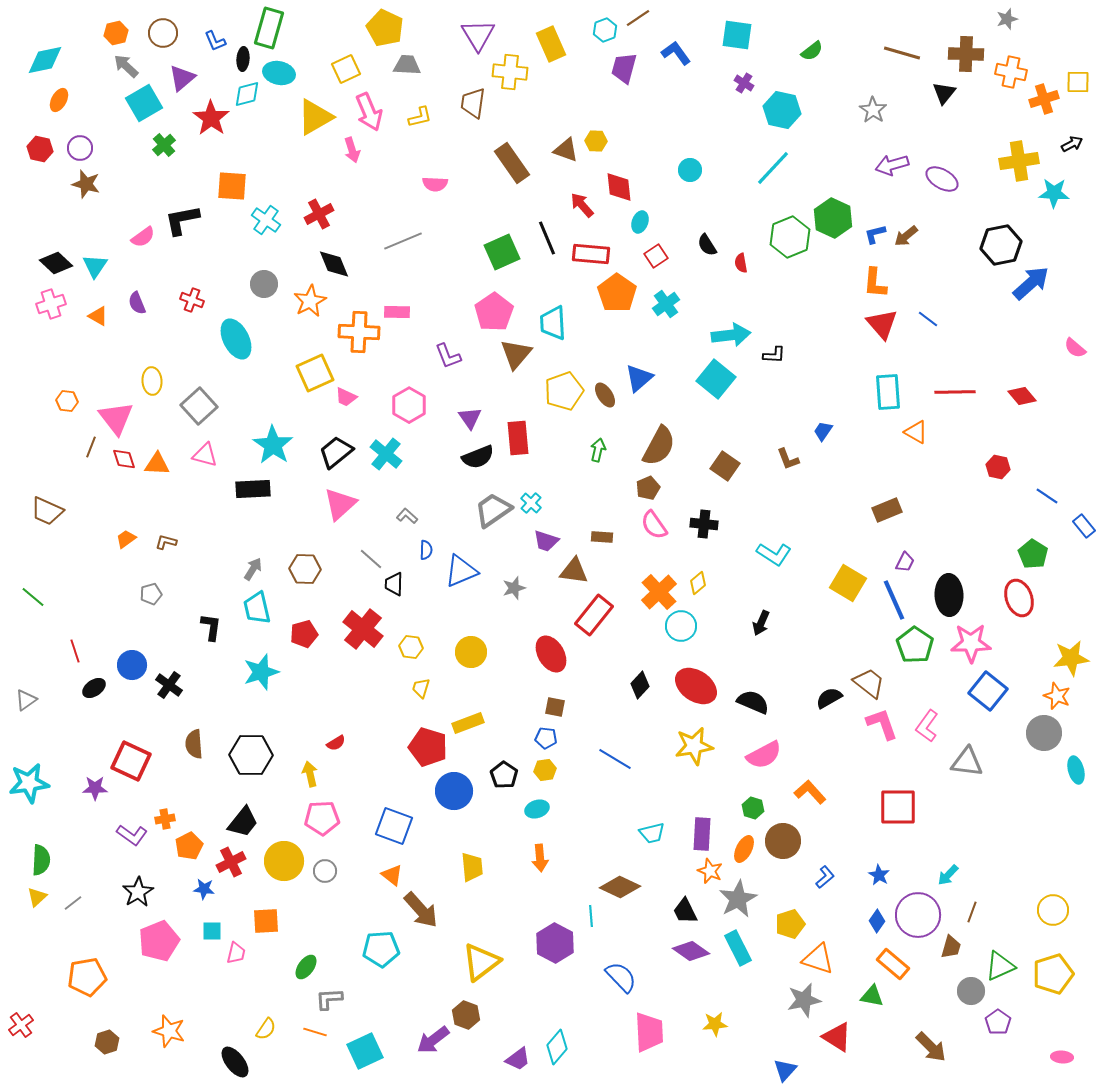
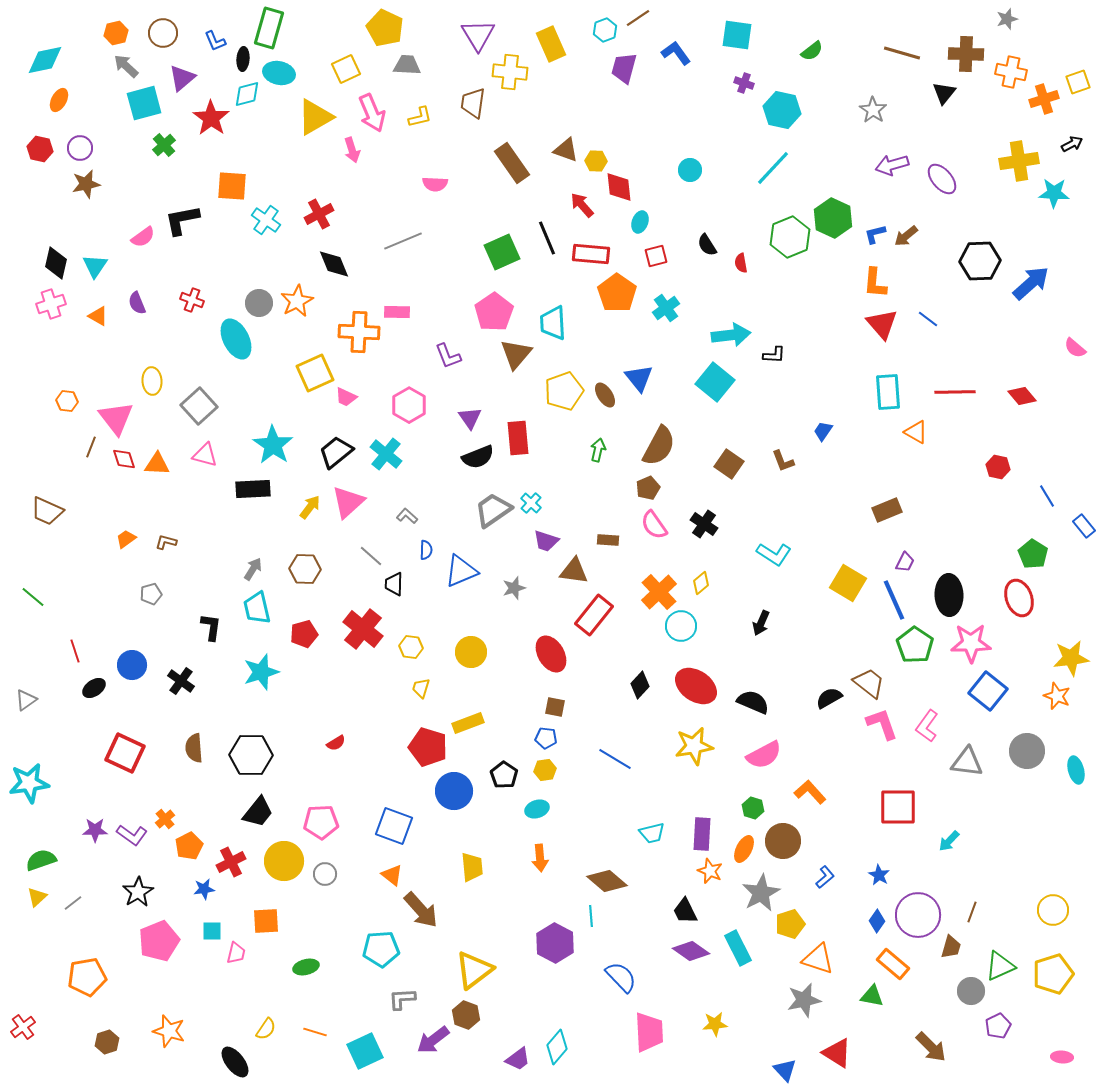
yellow square at (1078, 82): rotated 20 degrees counterclockwise
purple cross at (744, 83): rotated 12 degrees counterclockwise
cyan square at (144, 103): rotated 15 degrees clockwise
pink arrow at (369, 112): moved 3 px right, 1 px down
yellow hexagon at (596, 141): moved 20 px down
purple ellipse at (942, 179): rotated 20 degrees clockwise
brown star at (86, 184): rotated 28 degrees counterclockwise
black hexagon at (1001, 245): moved 21 px left, 16 px down; rotated 9 degrees clockwise
red square at (656, 256): rotated 20 degrees clockwise
black diamond at (56, 263): rotated 60 degrees clockwise
gray circle at (264, 284): moved 5 px left, 19 px down
orange star at (310, 301): moved 13 px left
cyan cross at (666, 304): moved 4 px down
blue triangle at (639, 378): rotated 28 degrees counterclockwise
cyan square at (716, 379): moved 1 px left, 3 px down
brown L-shape at (788, 459): moved 5 px left, 2 px down
brown square at (725, 466): moved 4 px right, 2 px up
blue line at (1047, 496): rotated 25 degrees clockwise
pink triangle at (340, 504): moved 8 px right, 2 px up
black cross at (704, 524): rotated 28 degrees clockwise
brown rectangle at (602, 537): moved 6 px right, 3 px down
gray line at (371, 559): moved 3 px up
yellow diamond at (698, 583): moved 3 px right
black cross at (169, 685): moved 12 px right, 4 px up
gray circle at (1044, 733): moved 17 px left, 18 px down
brown semicircle at (194, 744): moved 4 px down
red square at (131, 761): moved 6 px left, 8 px up
yellow arrow at (310, 774): moved 267 px up; rotated 50 degrees clockwise
purple star at (95, 788): moved 42 px down
pink pentagon at (322, 818): moved 1 px left, 4 px down
orange cross at (165, 819): rotated 30 degrees counterclockwise
black trapezoid at (243, 822): moved 15 px right, 10 px up
green semicircle at (41, 860): rotated 112 degrees counterclockwise
gray circle at (325, 871): moved 3 px down
cyan arrow at (948, 875): moved 1 px right, 34 px up
brown diamond at (620, 887): moved 13 px left, 6 px up; rotated 15 degrees clockwise
blue star at (204, 889): rotated 15 degrees counterclockwise
gray star at (738, 899): moved 23 px right, 6 px up
yellow triangle at (481, 962): moved 7 px left, 8 px down
green ellipse at (306, 967): rotated 40 degrees clockwise
gray L-shape at (329, 999): moved 73 px right
purple pentagon at (998, 1022): moved 4 px down; rotated 10 degrees clockwise
red cross at (21, 1025): moved 2 px right, 2 px down
red triangle at (837, 1037): moved 16 px down
blue triangle at (785, 1070): rotated 25 degrees counterclockwise
